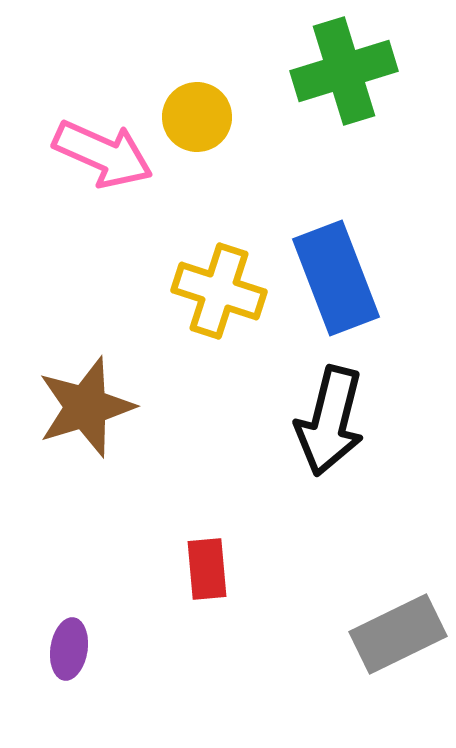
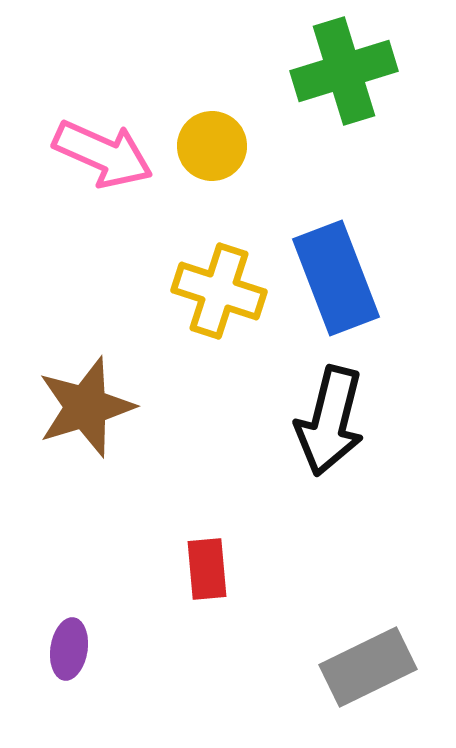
yellow circle: moved 15 px right, 29 px down
gray rectangle: moved 30 px left, 33 px down
